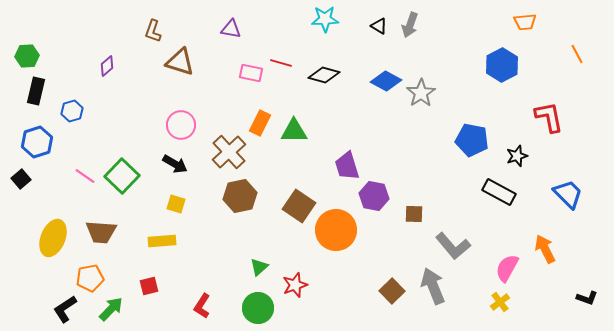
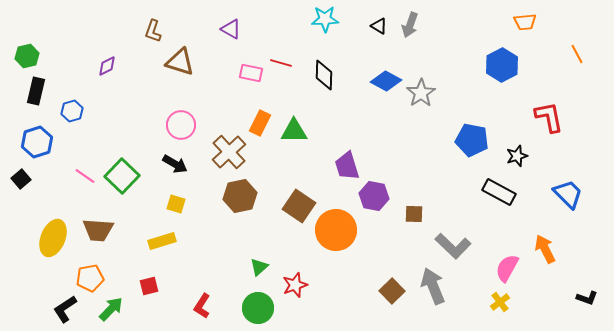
purple triangle at (231, 29): rotated 20 degrees clockwise
green hexagon at (27, 56): rotated 10 degrees counterclockwise
purple diamond at (107, 66): rotated 15 degrees clockwise
black diamond at (324, 75): rotated 76 degrees clockwise
brown trapezoid at (101, 232): moved 3 px left, 2 px up
yellow rectangle at (162, 241): rotated 12 degrees counterclockwise
gray L-shape at (453, 246): rotated 6 degrees counterclockwise
